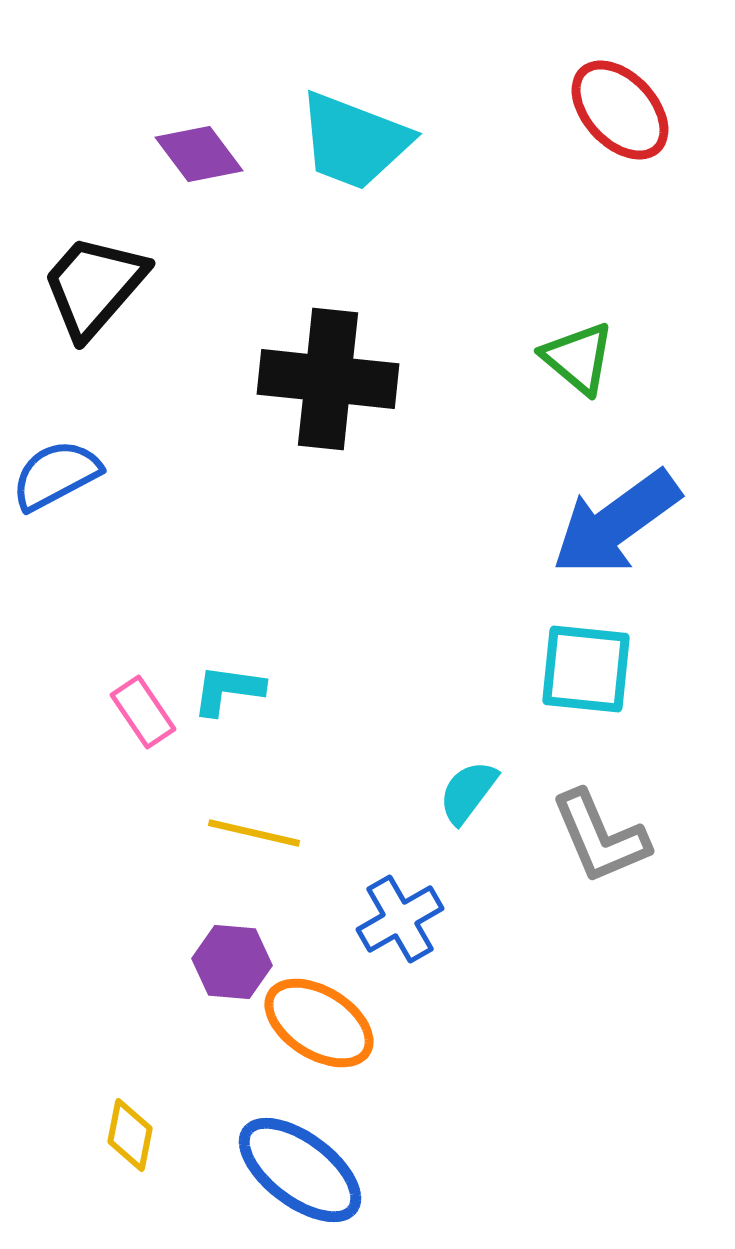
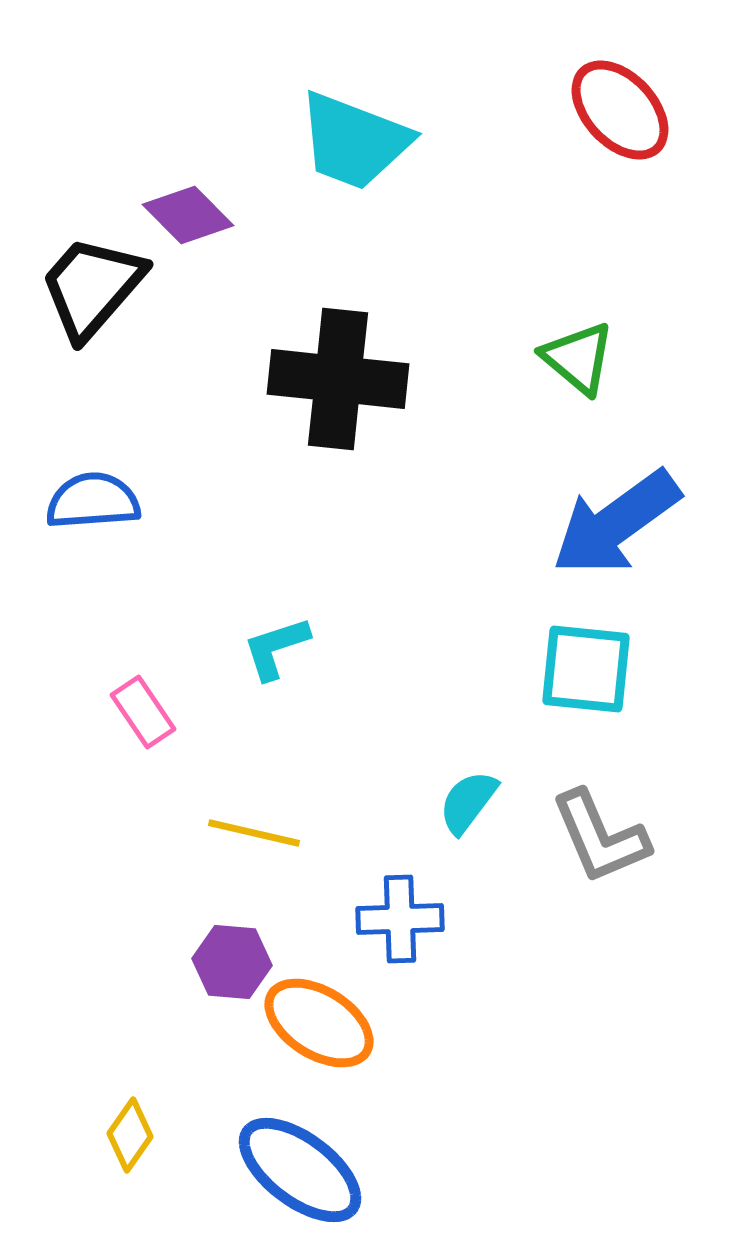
purple diamond: moved 11 px left, 61 px down; rotated 8 degrees counterclockwise
black trapezoid: moved 2 px left, 1 px down
black cross: moved 10 px right
blue semicircle: moved 37 px right, 26 px down; rotated 24 degrees clockwise
cyan L-shape: moved 48 px right, 42 px up; rotated 26 degrees counterclockwise
cyan semicircle: moved 10 px down
blue cross: rotated 28 degrees clockwise
yellow diamond: rotated 24 degrees clockwise
